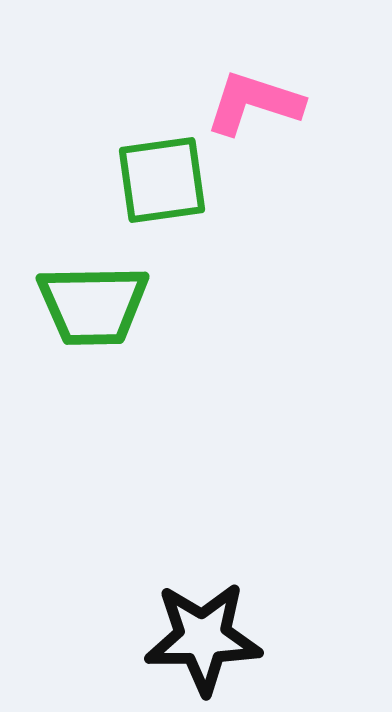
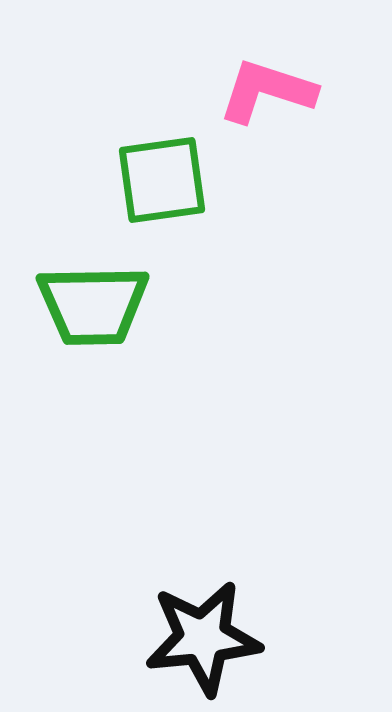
pink L-shape: moved 13 px right, 12 px up
black star: rotated 5 degrees counterclockwise
